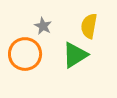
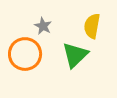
yellow semicircle: moved 3 px right
green triangle: rotated 12 degrees counterclockwise
